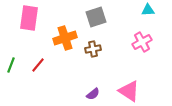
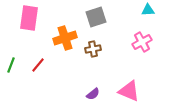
pink triangle: rotated 10 degrees counterclockwise
